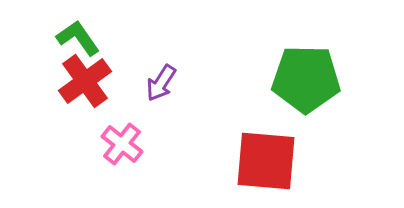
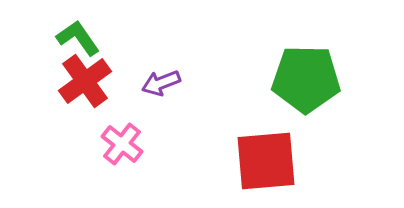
purple arrow: rotated 36 degrees clockwise
red square: rotated 10 degrees counterclockwise
